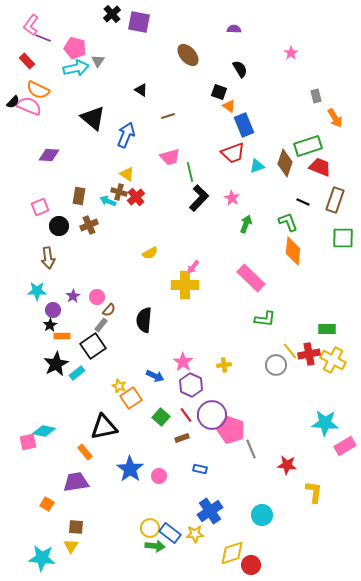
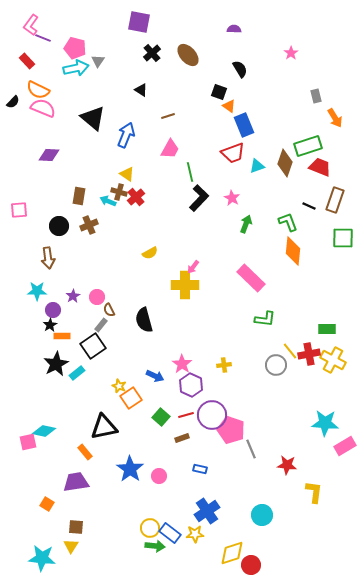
black cross at (112, 14): moved 40 px right, 39 px down
pink semicircle at (29, 106): moved 14 px right, 2 px down
pink trapezoid at (170, 157): moved 8 px up; rotated 45 degrees counterclockwise
black line at (303, 202): moved 6 px right, 4 px down
pink square at (40, 207): moved 21 px left, 3 px down; rotated 18 degrees clockwise
brown semicircle at (109, 310): rotated 112 degrees clockwise
black semicircle at (144, 320): rotated 20 degrees counterclockwise
pink star at (183, 362): moved 1 px left, 2 px down
red line at (186, 415): rotated 70 degrees counterclockwise
blue cross at (210, 511): moved 3 px left
